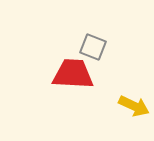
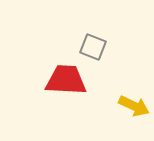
red trapezoid: moved 7 px left, 6 px down
